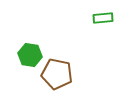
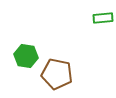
green hexagon: moved 4 px left, 1 px down
